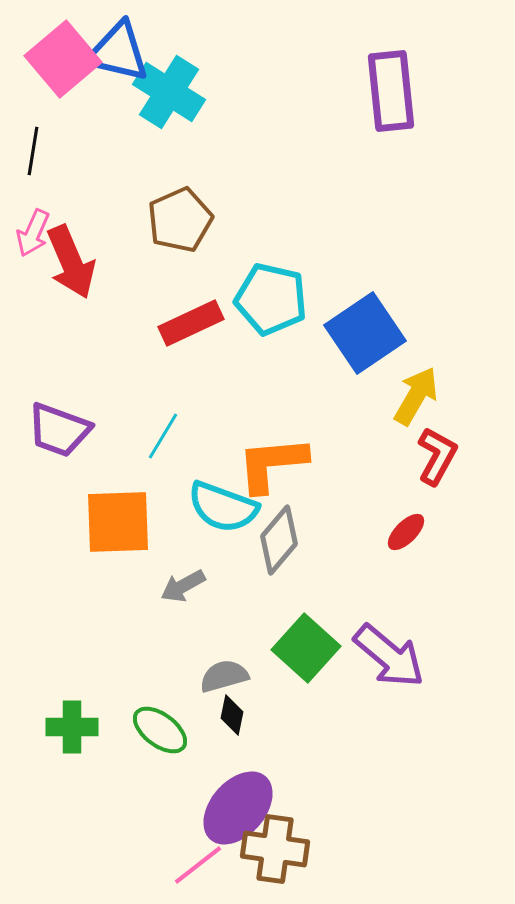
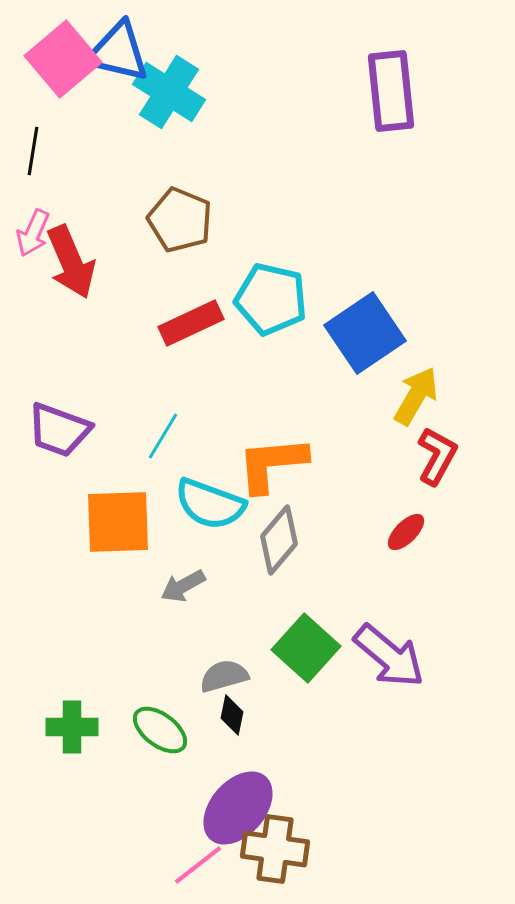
brown pentagon: rotated 26 degrees counterclockwise
cyan semicircle: moved 13 px left, 3 px up
